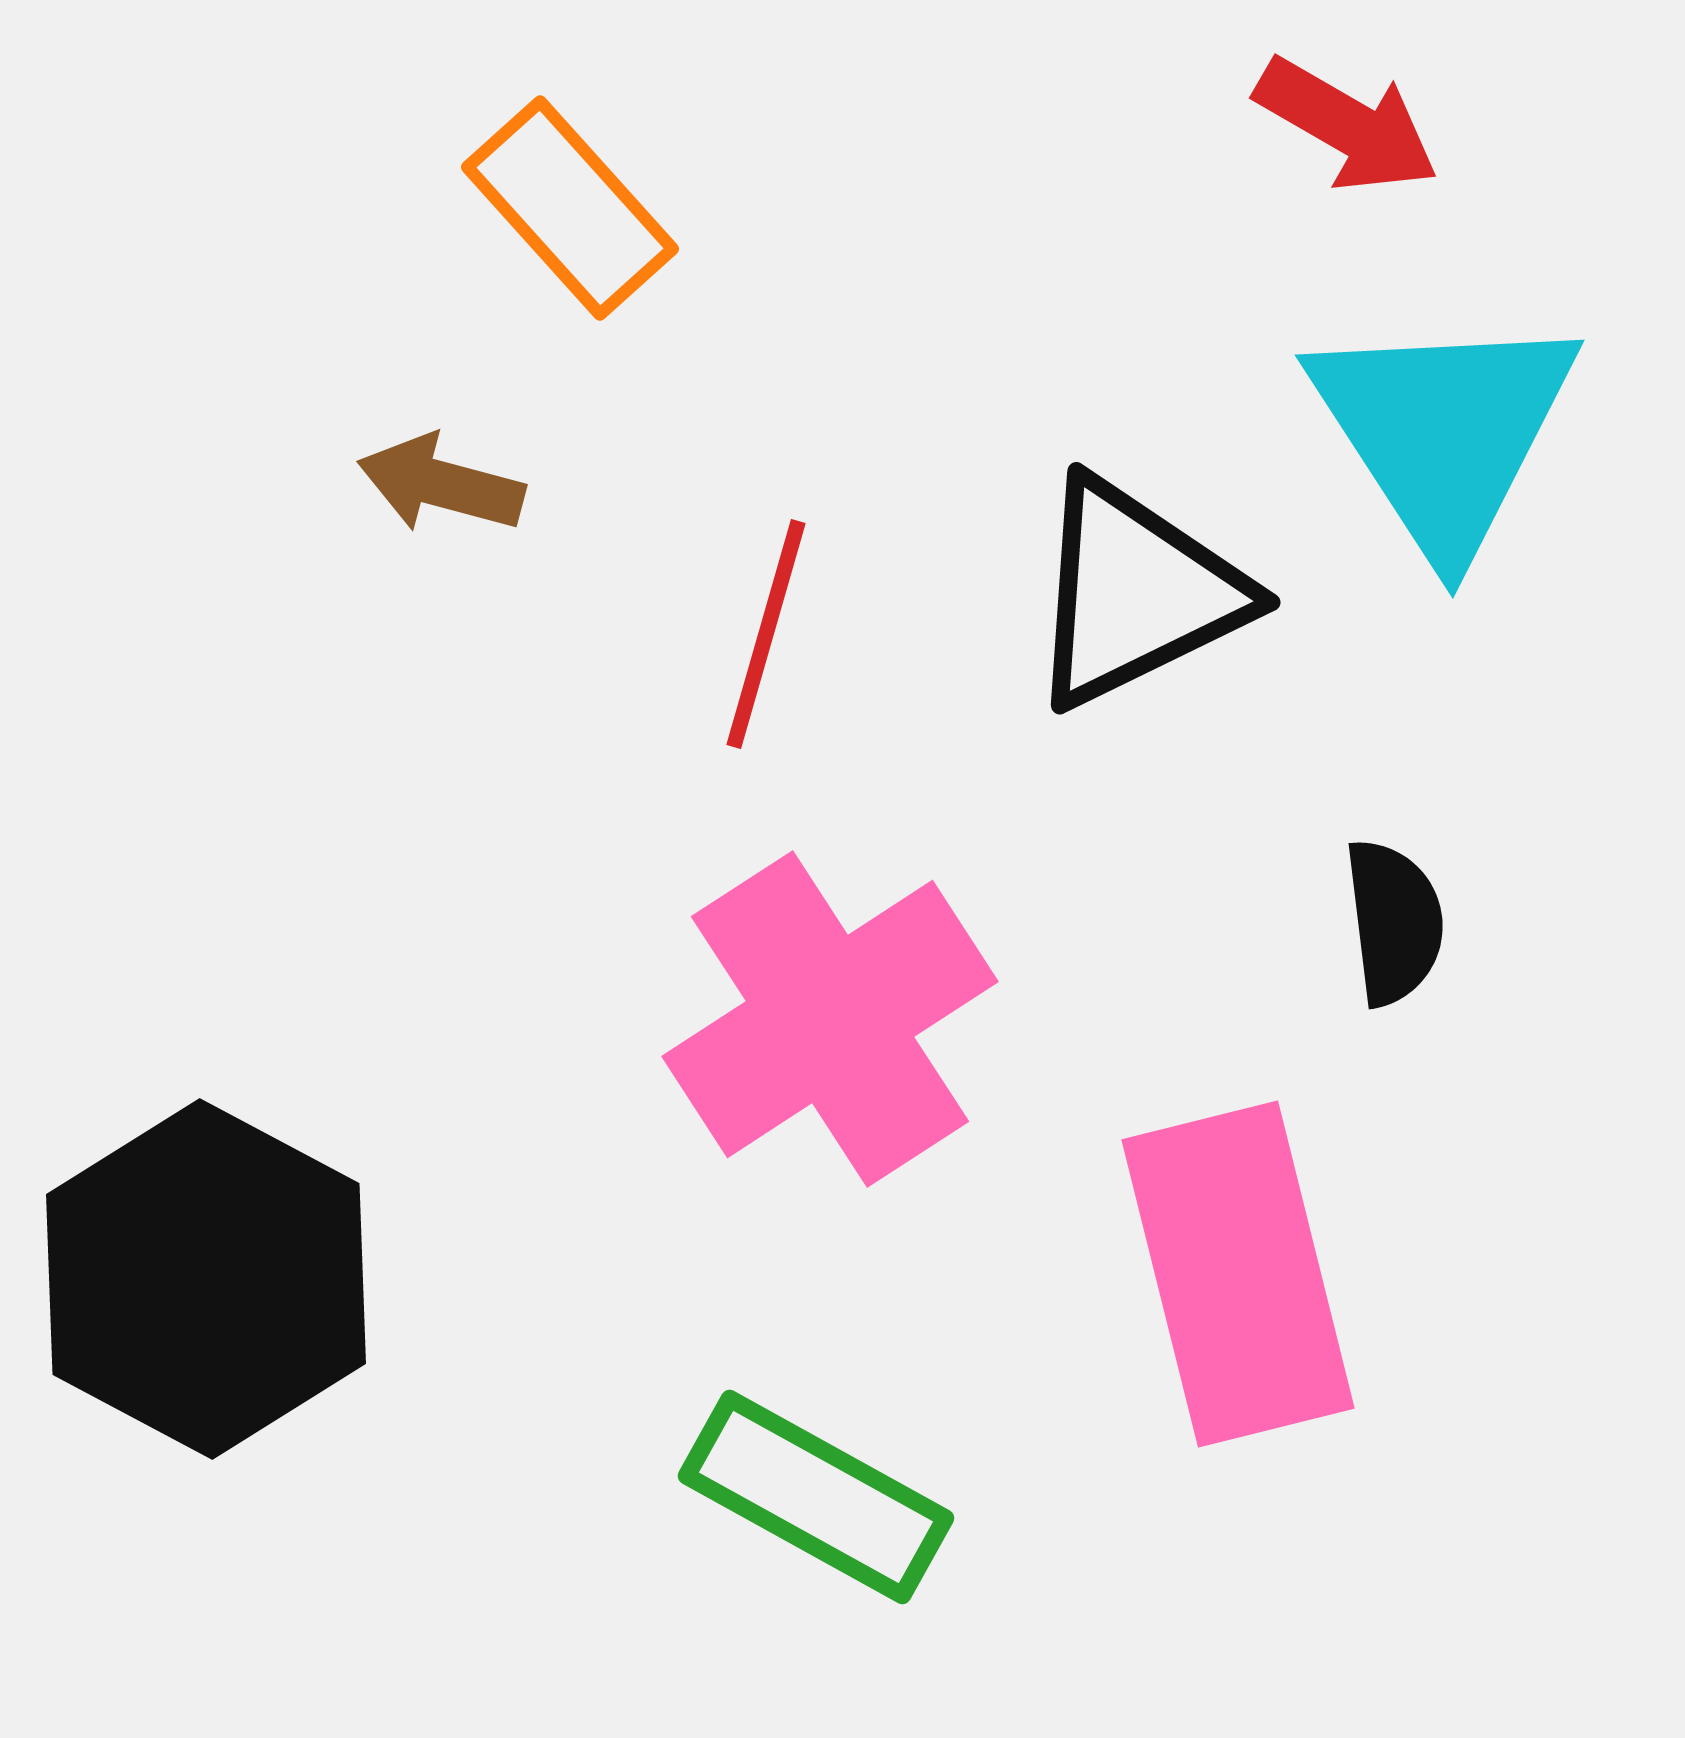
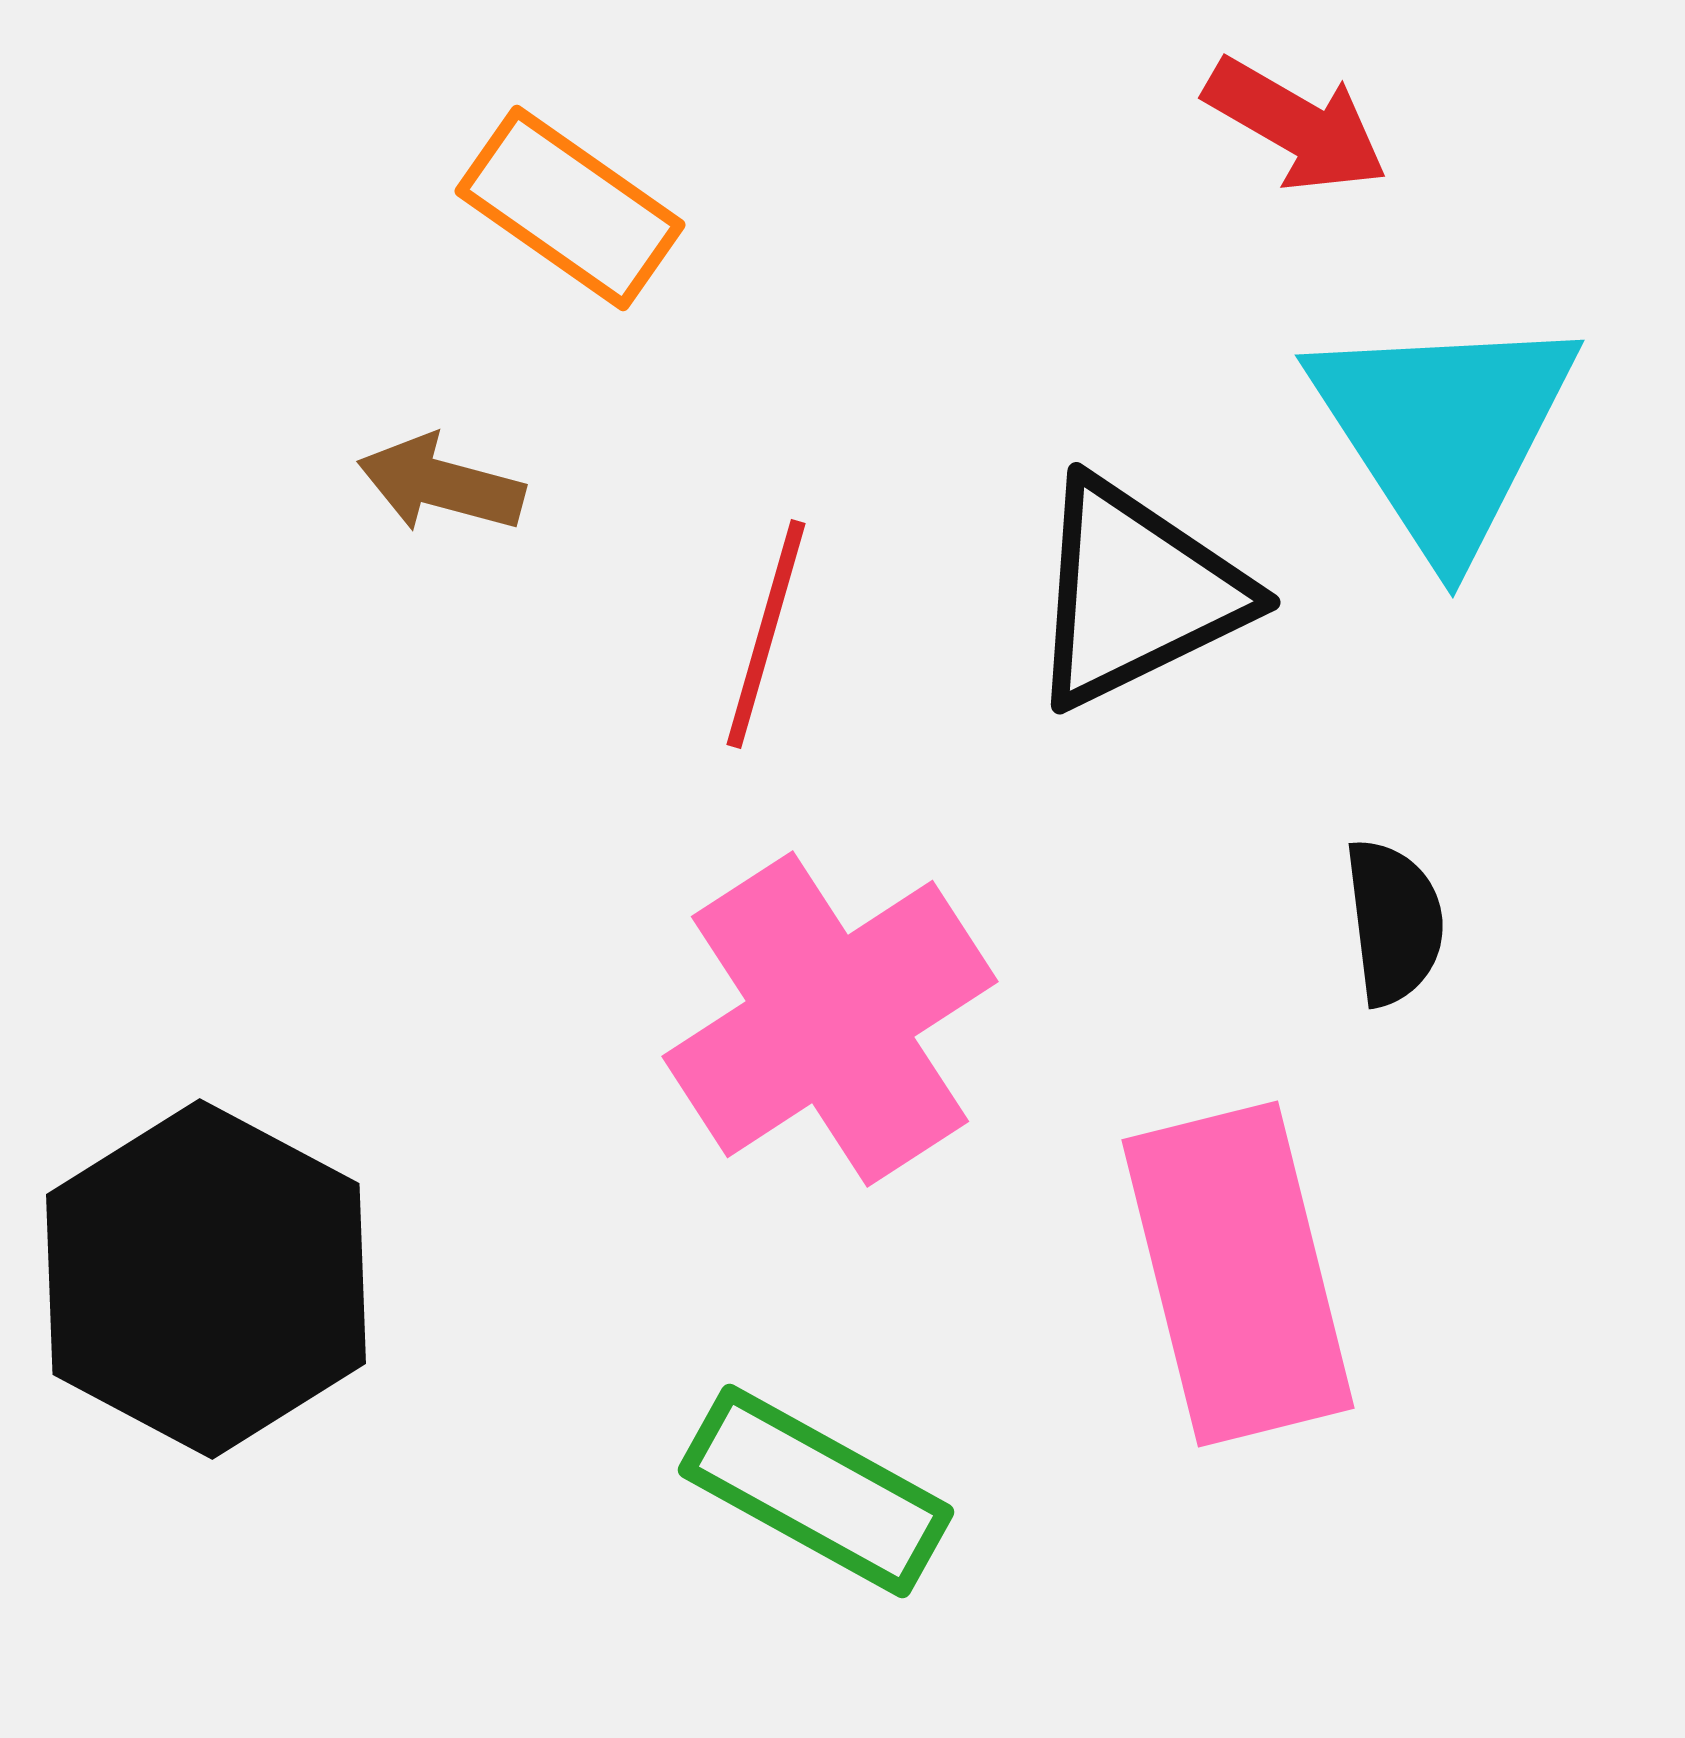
red arrow: moved 51 px left
orange rectangle: rotated 13 degrees counterclockwise
green rectangle: moved 6 px up
